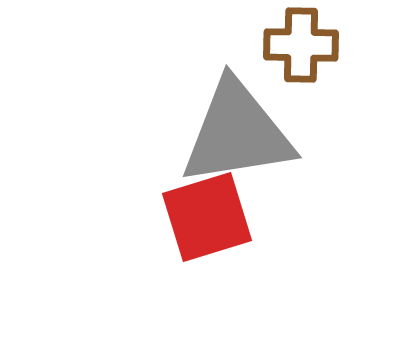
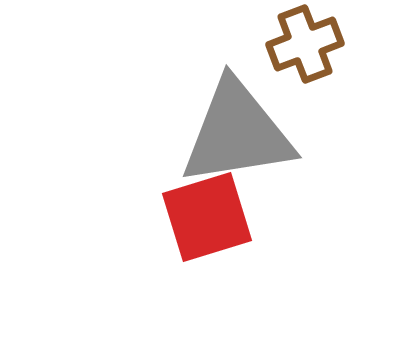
brown cross: moved 4 px right, 1 px up; rotated 22 degrees counterclockwise
